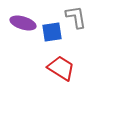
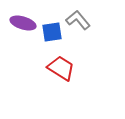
gray L-shape: moved 2 px right, 3 px down; rotated 30 degrees counterclockwise
